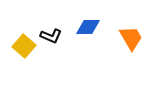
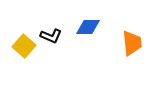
orange trapezoid: moved 1 px right, 5 px down; rotated 24 degrees clockwise
